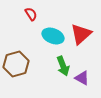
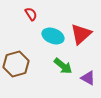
green arrow: rotated 30 degrees counterclockwise
purple triangle: moved 6 px right
